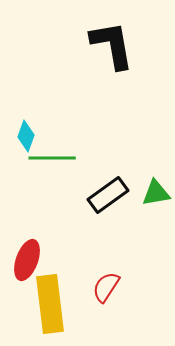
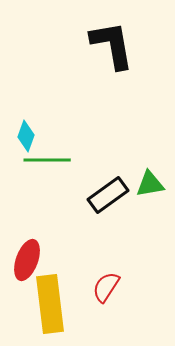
green line: moved 5 px left, 2 px down
green triangle: moved 6 px left, 9 px up
